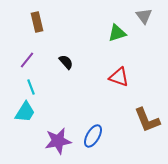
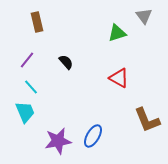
red triangle: moved 1 px down; rotated 10 degrees clockwise
cyan line: rotated 21 degrees counterclockwise
cyan trapezoid: rotated 55 degrees counterclockwise
